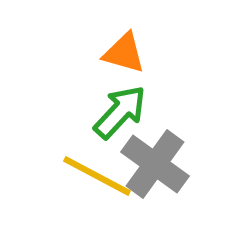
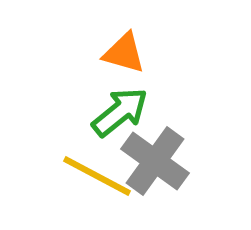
green arrow: rotated 8 degrees clockwise
gray cross: moved 3 px up
